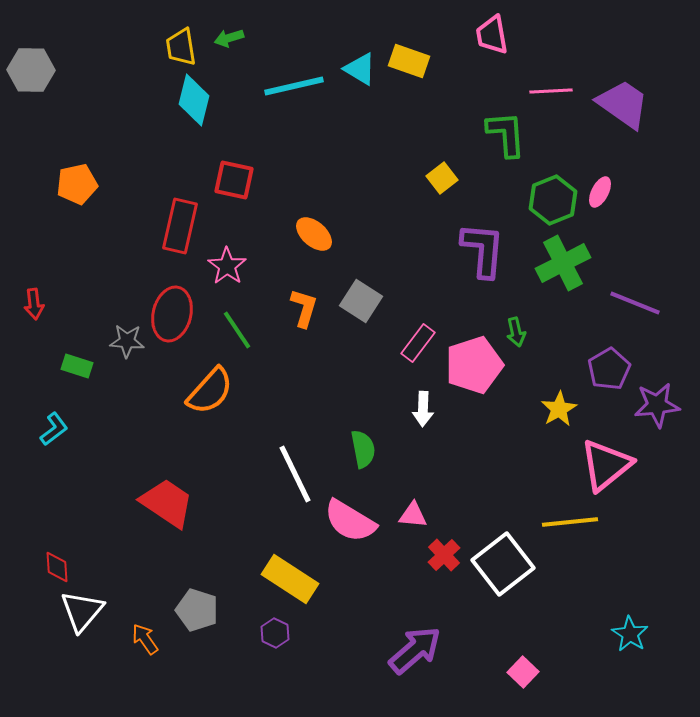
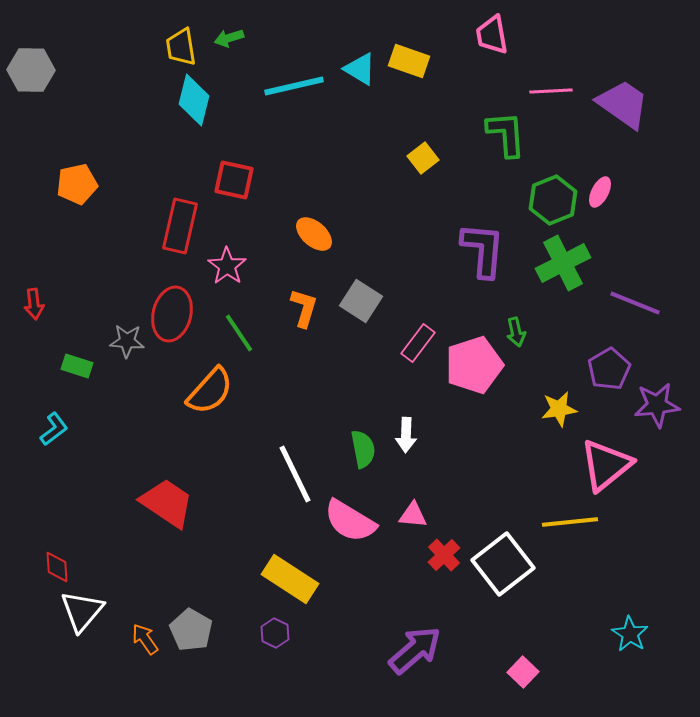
yellow square at (442, 178): moved 19 px left, 20 px up
green line at (237, 330): moved 2 px right, 3 px down
white arrow at (423, 409): moved 17 px left, 26 px down
yellow star at (559, 409): rotated 21 degrees clockwise
gray pentagon at (197, 610): moved 6 px left, 20 px down; rotated 12 degrees clockwise
